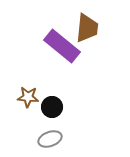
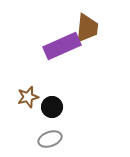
purple rectangle: rotated 63 degrees counterclockwise
brown star: rotated 20 degrees counterclockwise
